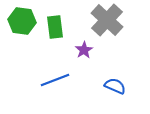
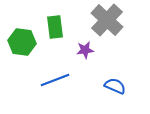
green hexagon: moved 21 px down
purple star: moved 1 px right; rotated 24 degrees clockwise
